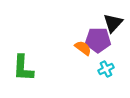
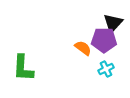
purple pentagon: moved 6 px right
